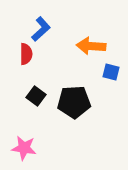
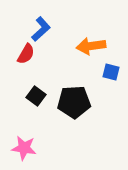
orange arrow: rotated 12 degrees counterclockwise
red semicircle: rotated 30 degrees clockwise
